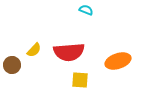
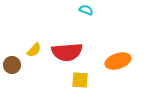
red semicircle: moved 2 px left
